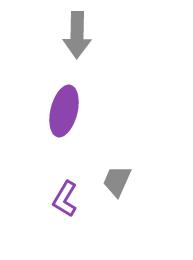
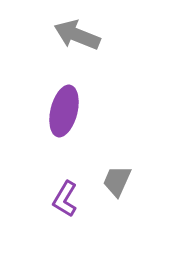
gray arrow: rotated 111 degrees clockwise
